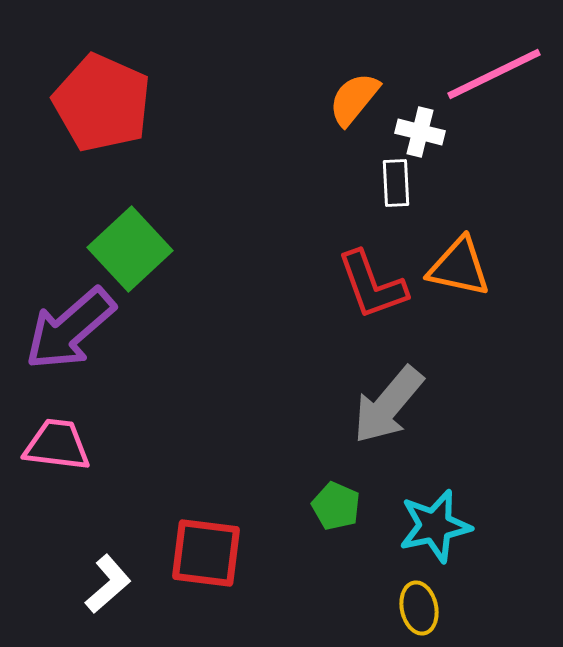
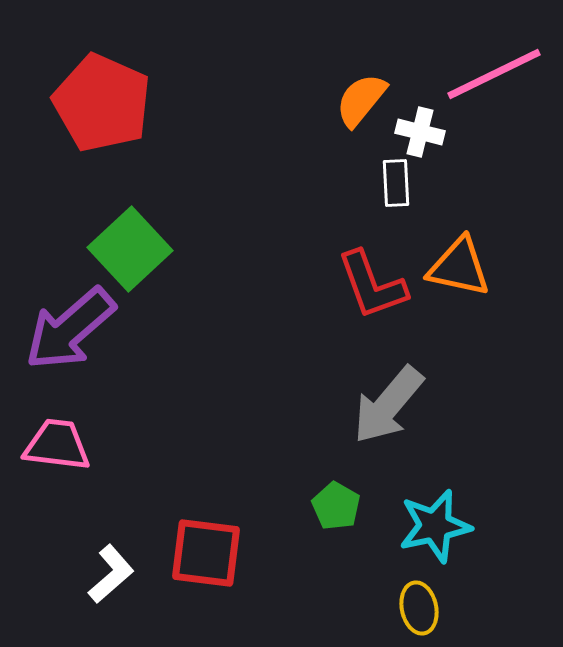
orange semicircle: moved 7 px right, 1 px down
green pentagon: rotated 6 degrees clockwise
white L-shape: moved 3 px right, 10 px up
